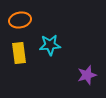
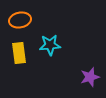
purple star: moved 3 px right, 2 px down
